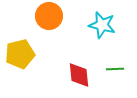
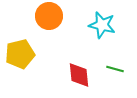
green line: rotated 18 degrees clockwise
